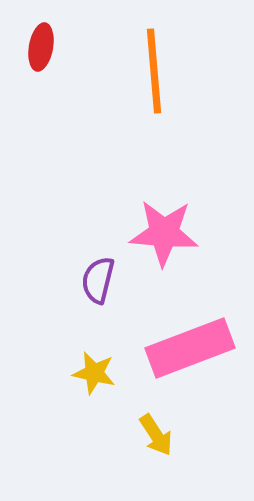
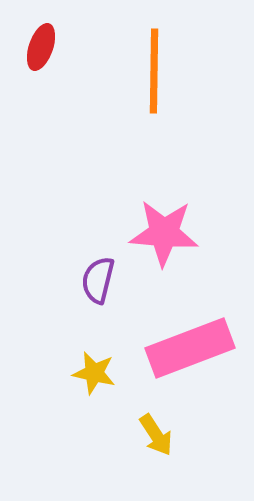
red ellipse: rotated 9 degrees clockwise
orange line: rotated 6 degrees clockwise
